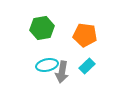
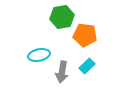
green hexagon: moved 20 px right, 11 px up
cyan ellipse: moved 8 px left, 10 px up
